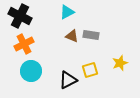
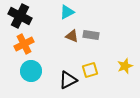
yellow star: moved 5 px right, 3 px down
